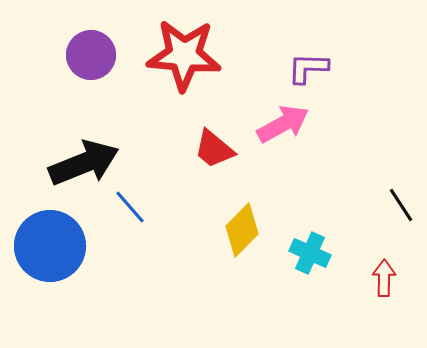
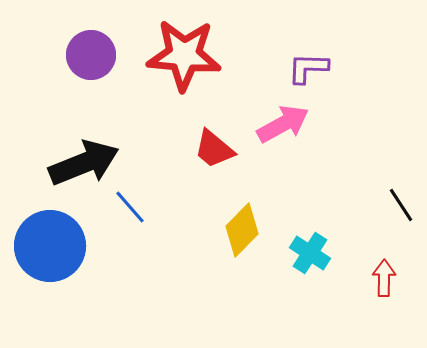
cyan cross: rotated 9 degrees clockwise
